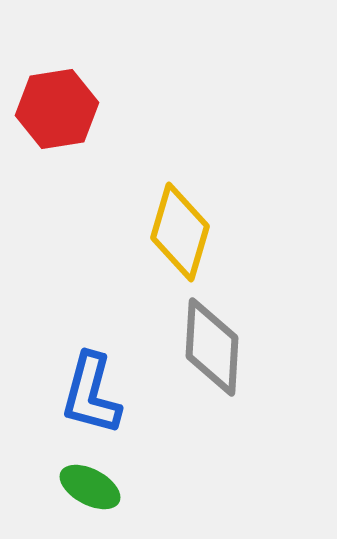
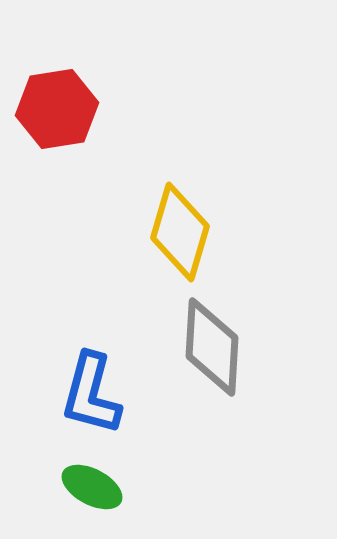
green ellipse: moved 2 px right
